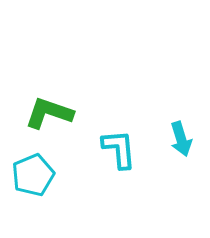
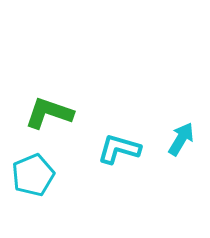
cyan arrow: rotated 132 degrees counterclockwise
cyan L-shape: rotated 69 degrees counterclockwise
